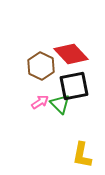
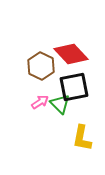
black square: moved 1 px down
yellow L-shape: moved 17 px up
